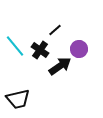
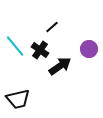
black line: moved 3 px left, 3 px up
purple circle: moved 10 px right
